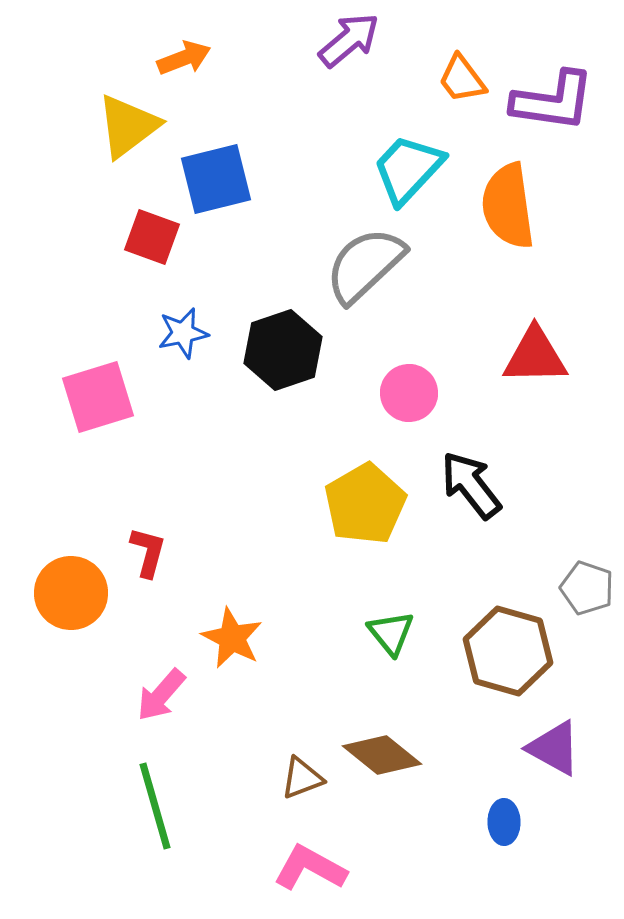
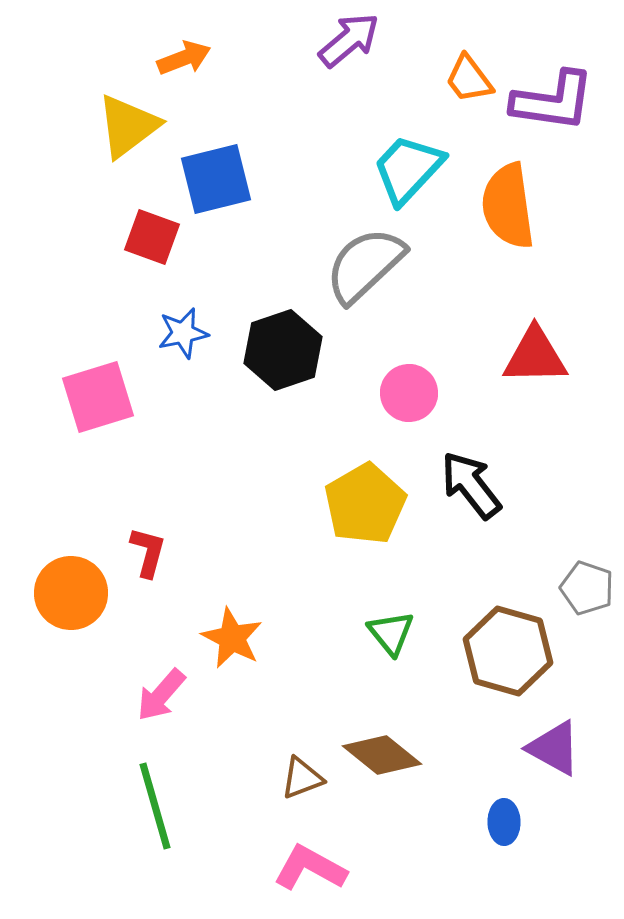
orange trapezoid: moved 7 px right
